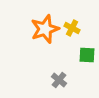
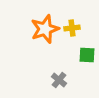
yellow cross: rotated 35 degrees counterclockwise
